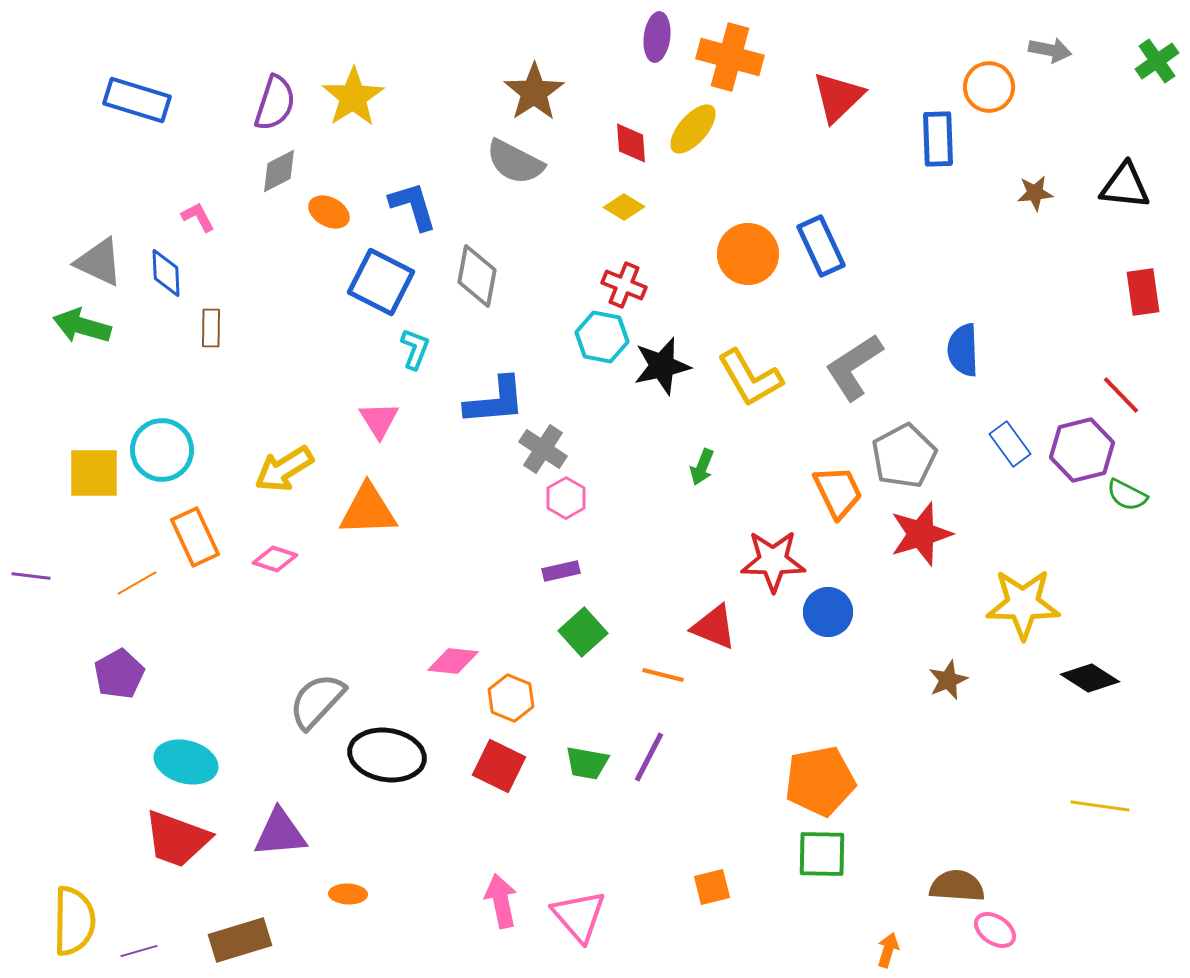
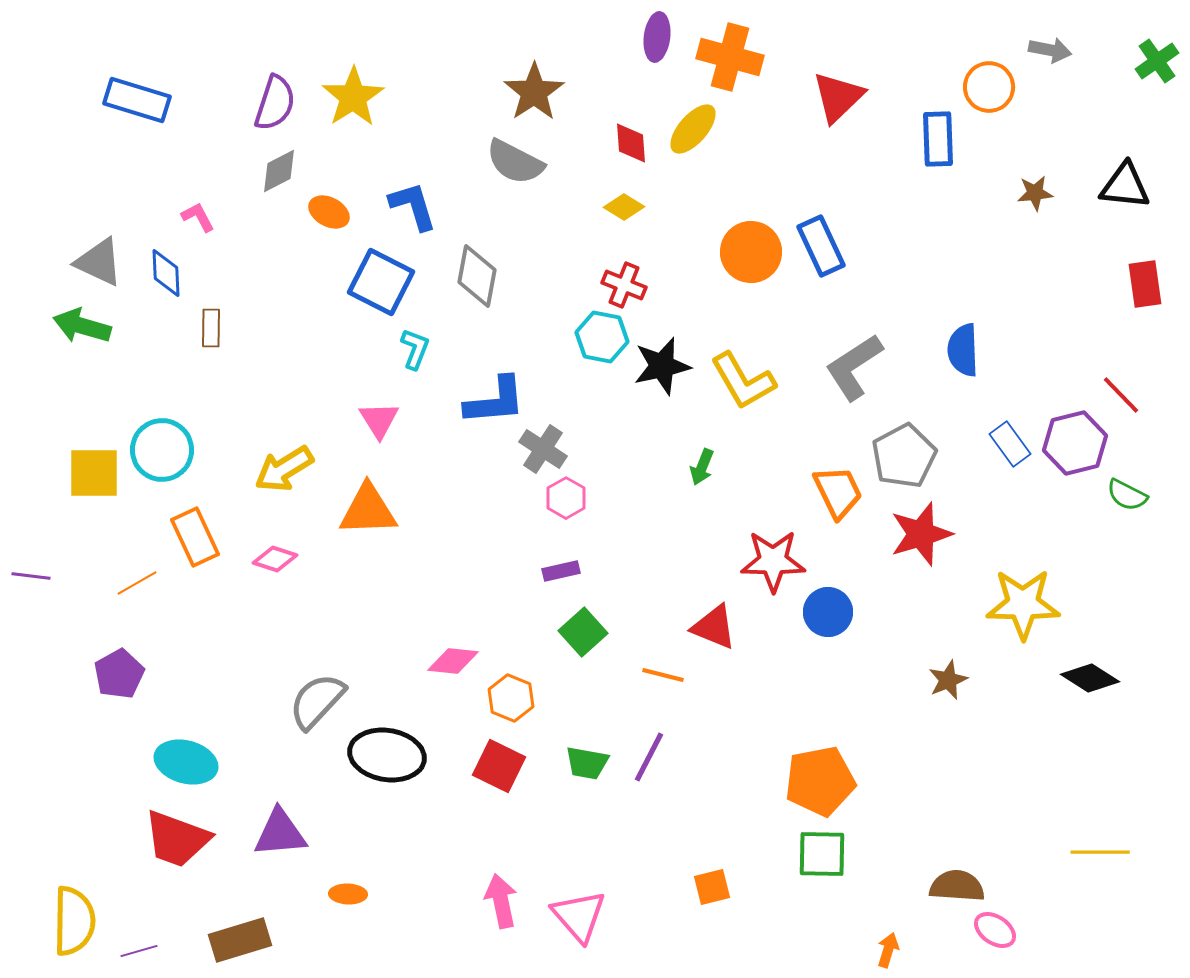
orange circle at (748, 254): moved 3 px right, 2 px up
red rectangle at (1143, 292): moved 2 px right, 8 px up
yellow L-shape at (750, 378): moved 7 px left, 3 px down
purple hexagon at (1082, 450): moved 7 px left, 7 px up
yellow line at (1100, 806): moved 46 px down; rotated 8 degrees counterclockwise
